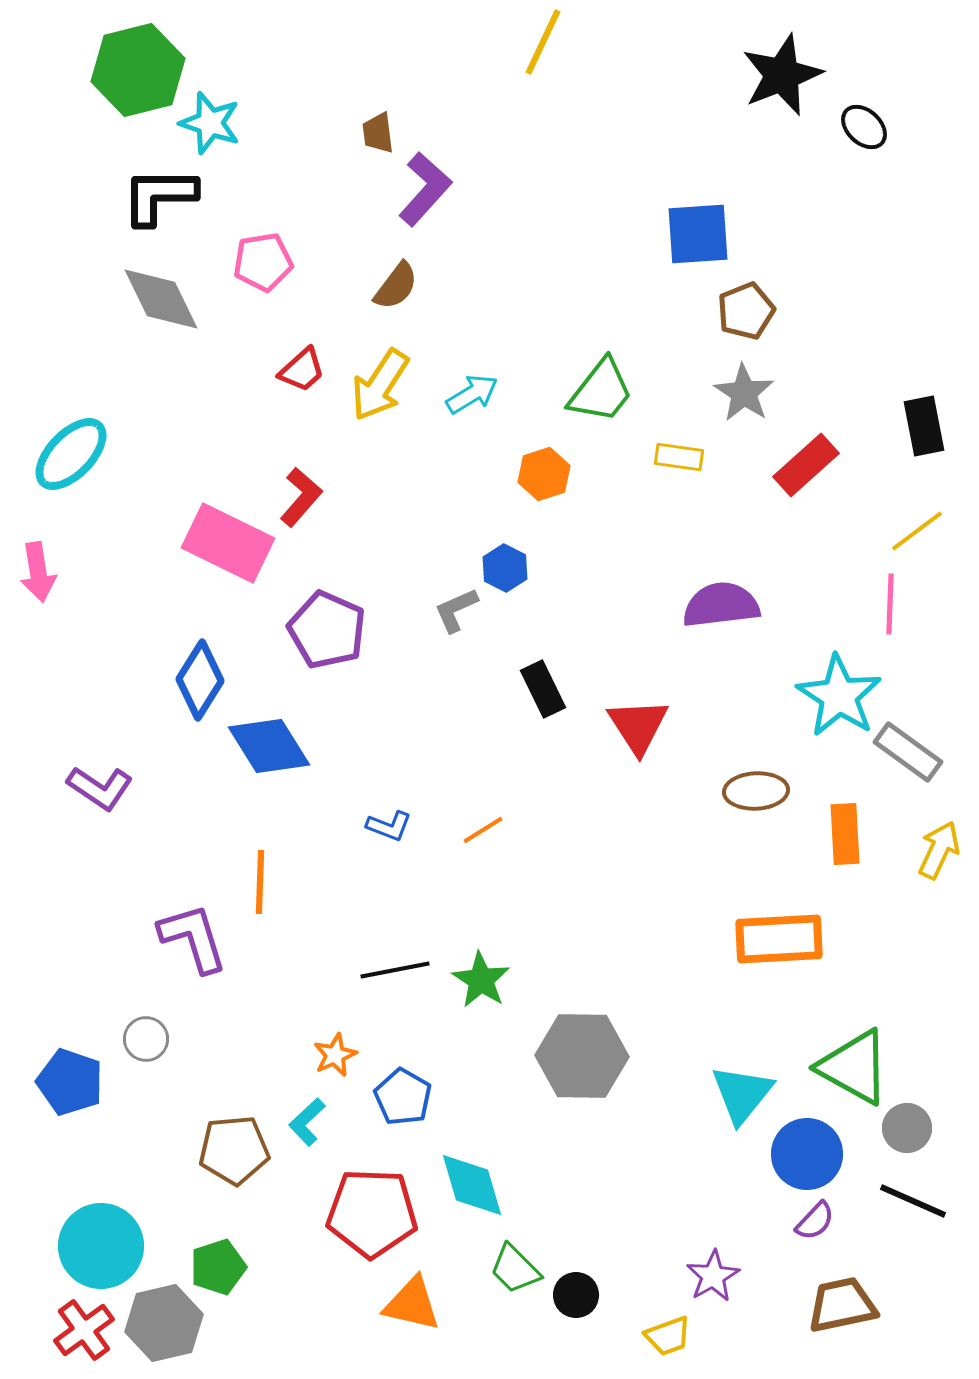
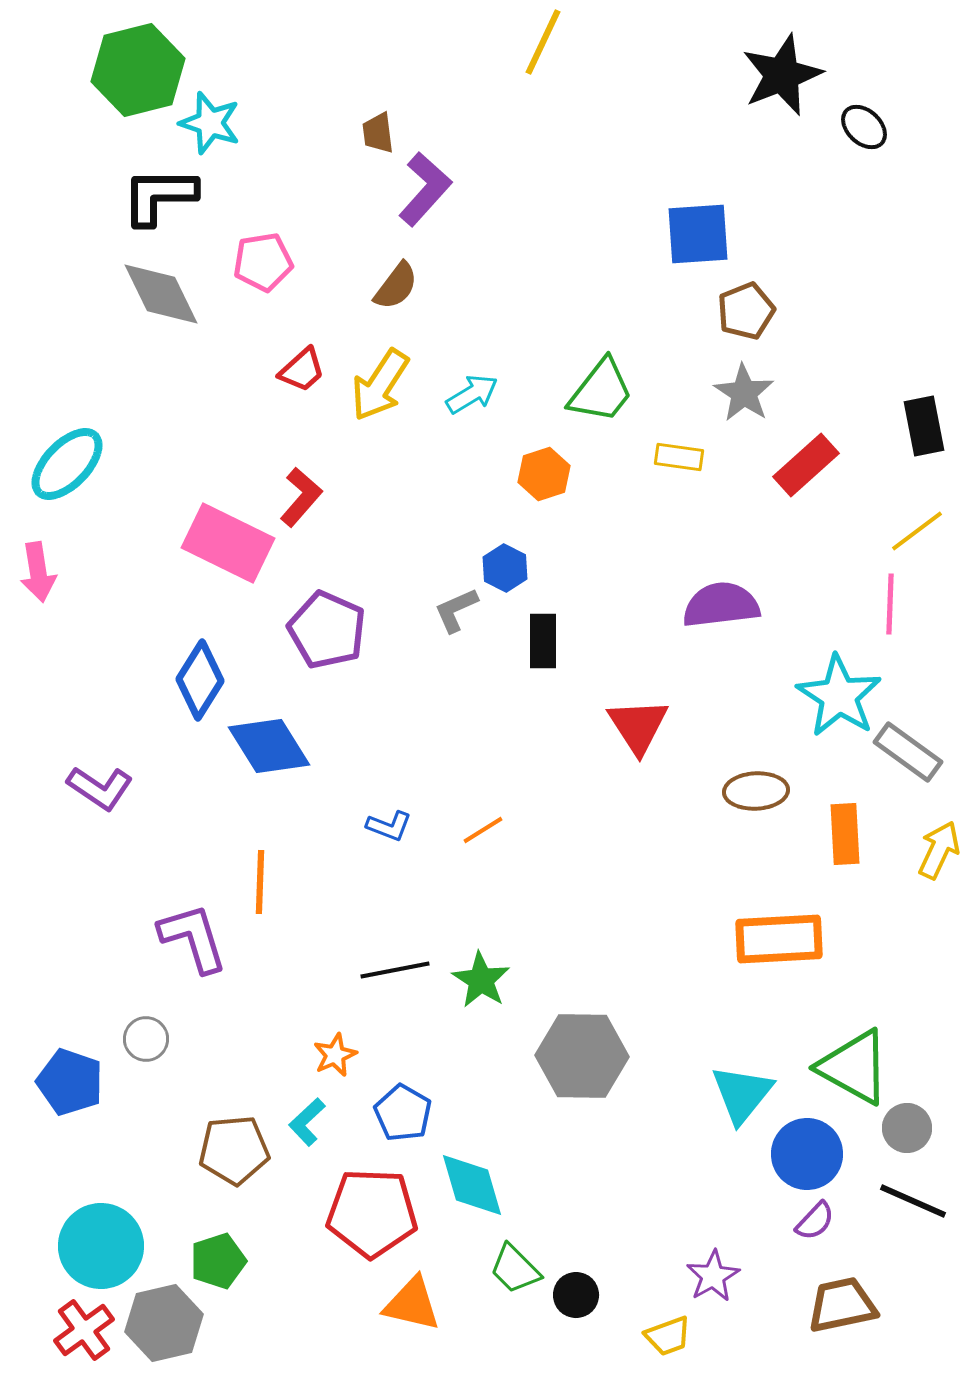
gray diamond at (161, 299): moved 5 px up
cyan ellipse at (71, 454): moved 4 px left, 10 px down
black rectangle at (543, 689): moved 48 px up; rotated 26 degrees clockwise
blue pentagon at (403, 1097): moved 16 px down
green pentagon at (218, 1267): moved 6 px up
